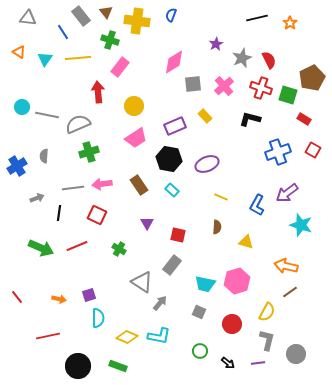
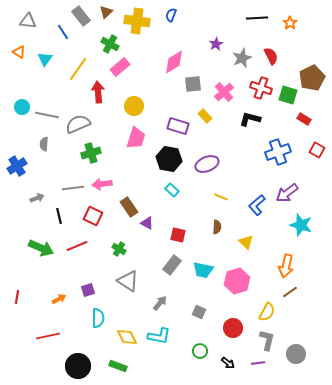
brown triangle at (106, 12): rotated 24 degrees clockwise
gray triangle at (28, 18): moved 3 px down
black line at (257, 18): rotated 10 degrees clockwise
green cross at (110, 40): moved 4 px down; rotated 12 degrees clockwise
yellow line at (78, 58): moved 11 px down; rotated 50 degrees counterclockwise
red semicircle at (269, 60): moved 2 px right, 4 px up
pink rectangle at (120, 67): rotated 12 degrees clockwise
pink cross at (224, 86): moved 6 px down
purple rectangle at (175, 126): moved 3 px right; rotated 40 degrees clockwise
pink trapezoid at (136, 138): rotated 40 degrees counterclockwise
red square at (313, 150): moved 4 px right
green cross at (89, 152): moved 2 px right, 1 px down
gray semicircle at (44, 156): moved 12 px up
brown rectangle at (139, 185): moved 10 px left, 22 px down
blue L-shape at (257, 205): rotated 20 degrees clockwise
black line at (59, 213): moved 3 px down; rotated 21 degrees counterclockwise
red square at (97, 215): moved 4 px left, 1 px down
purple triangle at (147, 223): rotated 32 degrees counterclockwise
yellow triangle at (246, 242): rotated 28 degrees clockwise
orange arrow at (286, 266): rotated 90 degrees counterclockwise
gray triangle at (142, 282): moved 14 px left, 1 px up
cyan trapezoid at (205, 284): moved 2 px left, 14 px up
purple square at (89, 295): moved 1 px left, 5 px up
red line at (17, 297): rotated 48 degrees clockwise
orange arrow at (59, 299): rotated 40 degrees counterclockwise
red circle at (232, 324): moved 1 px right, 4 px down
yellow diamond at (127, 337): rotated 40 degrees clockwise
